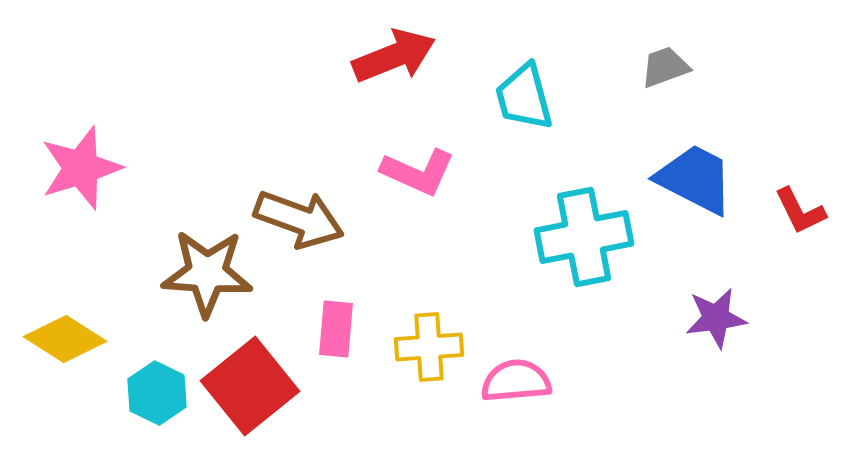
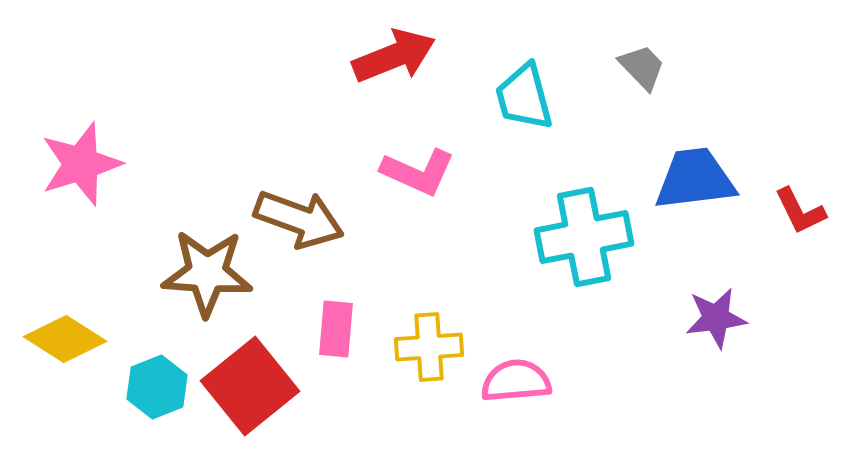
gray trapezoid: moved 23 px left; rotated 66 degrees clockwise
pink star: moved 4 px up
blue trapezoid: rotated 34 degrees counterclockwise
cyan hexagon: moved 6 px up; rotated 12 degrees clockwise
